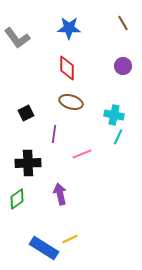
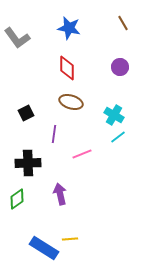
blue star: rotated 10 degrees clockwise
purple circle: moved 3 px left, 1 px down
cyan cross: rotated 18 degrees clockwise
cyan line: rotated 28 degrees clockwise
yellow line: rotated 21 degrees clockwise
